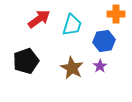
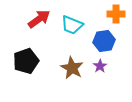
cyan trapezoid: rotated 95 degrees clockwise
